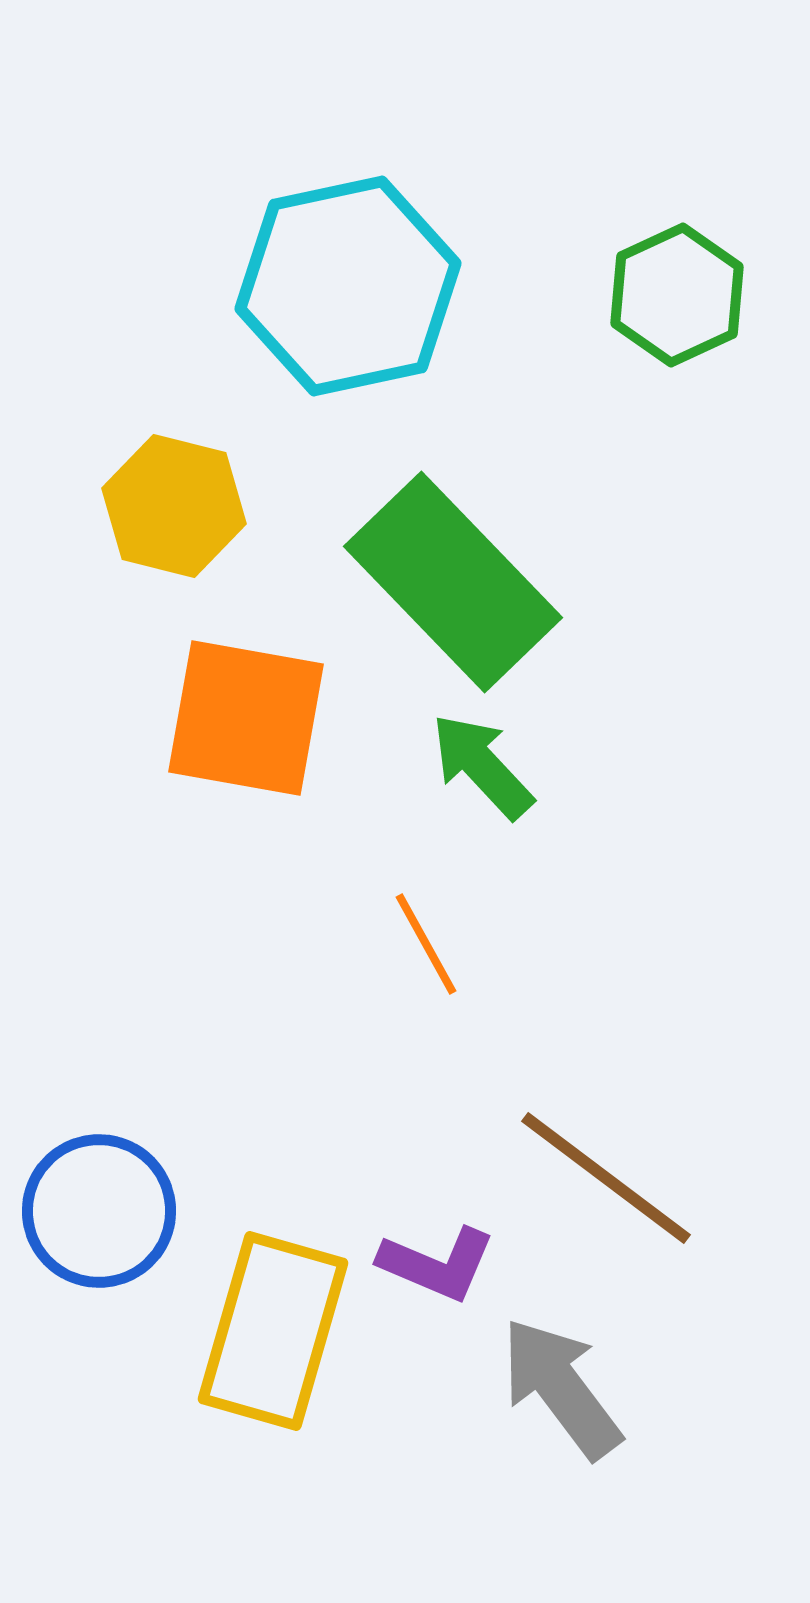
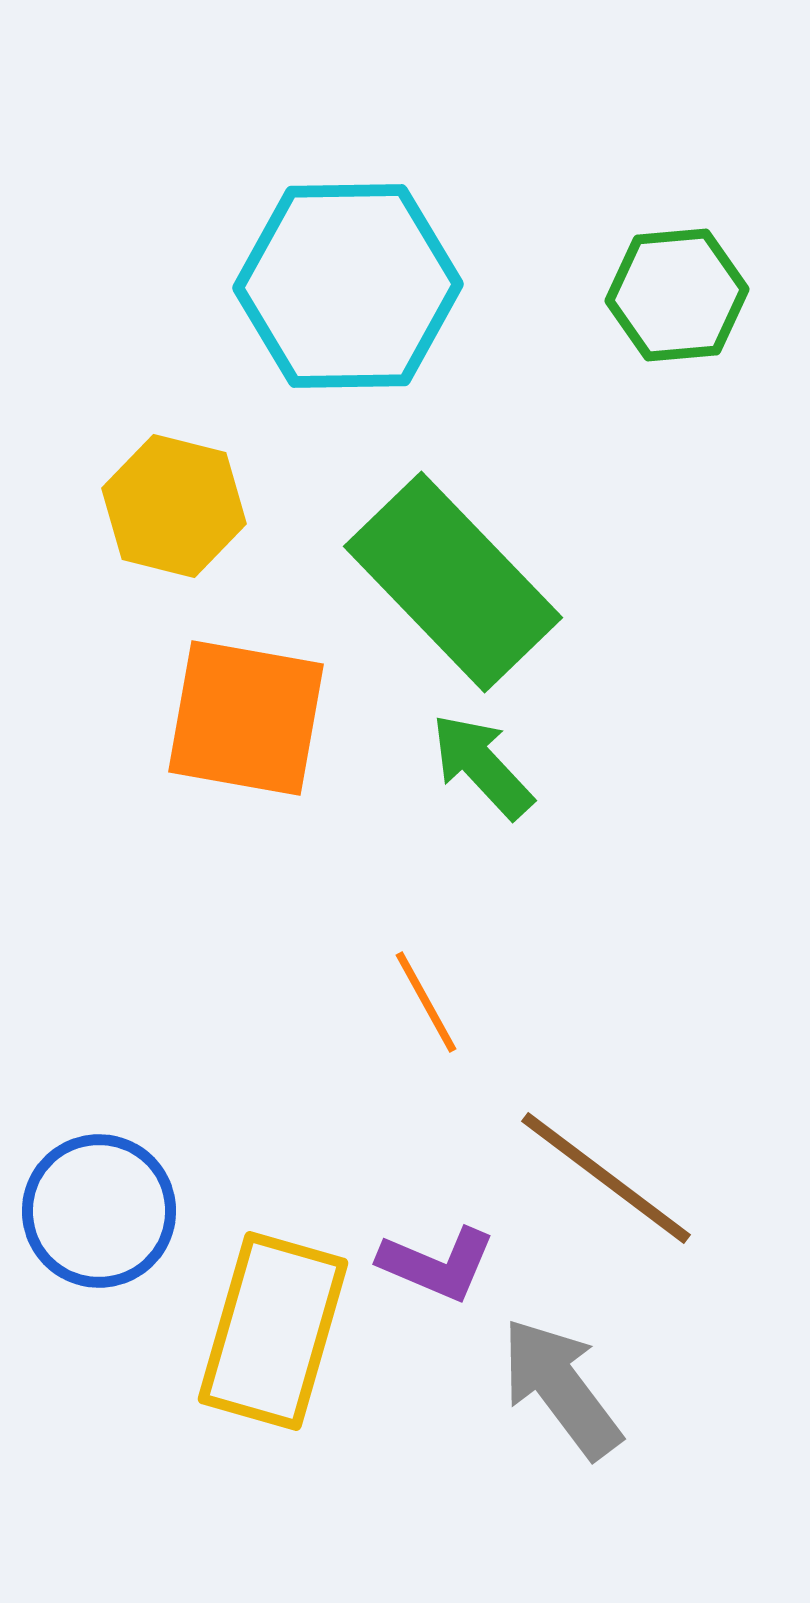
cyan hexagon: rotated 11 degrees clockwise
green hexagon: rotated 20 degrees clockwise
orange line: moved 58 px down
